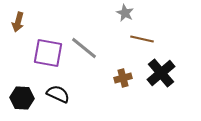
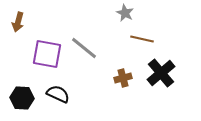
purple square: moved 1 px left, 1 px down
